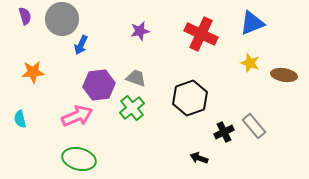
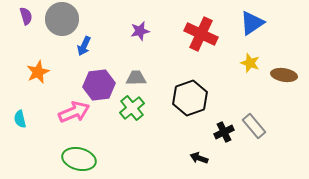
purple semicircle: moved 1 px right
blue triangle: rotated 12 degrees counterclockwise
blue arrow: moved 3 px right, 1 px down
orange star: moved 5 px right; rotated 20 degrees counterclockwise
gray trapezoid: rotated 20 degrees counterclockwise
pink arrow: moved 3 px left, 4 px up
